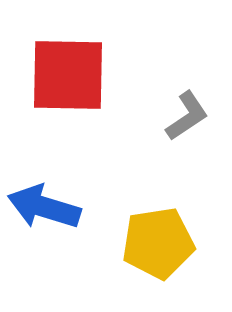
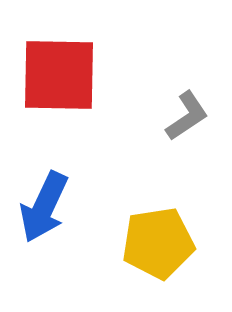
red square: moved 9 px left
blue arrow: rotated 82 degrees counterclockwise
